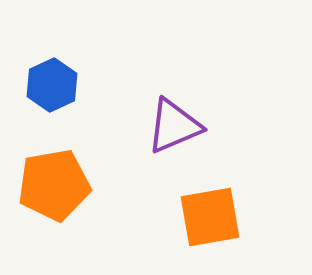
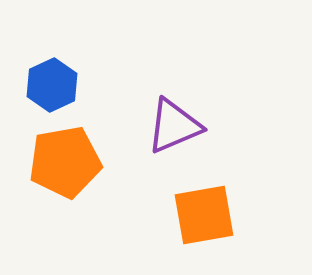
orange pentagon: moved 11 px right, 23 px up
orange square: moved 6 px left, 2 px up
